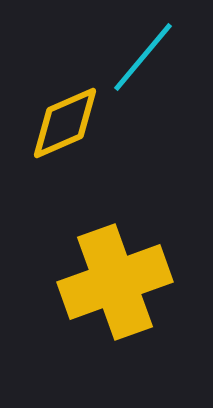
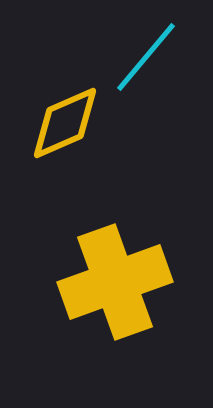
cyan line: moved 3 px right
